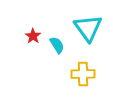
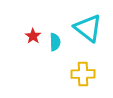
cyan triangle: rotated 16 degrees counterclockwise
cyan semicircle: moved 2 px left, 3 px up; rotated 30 degrees clockwise
